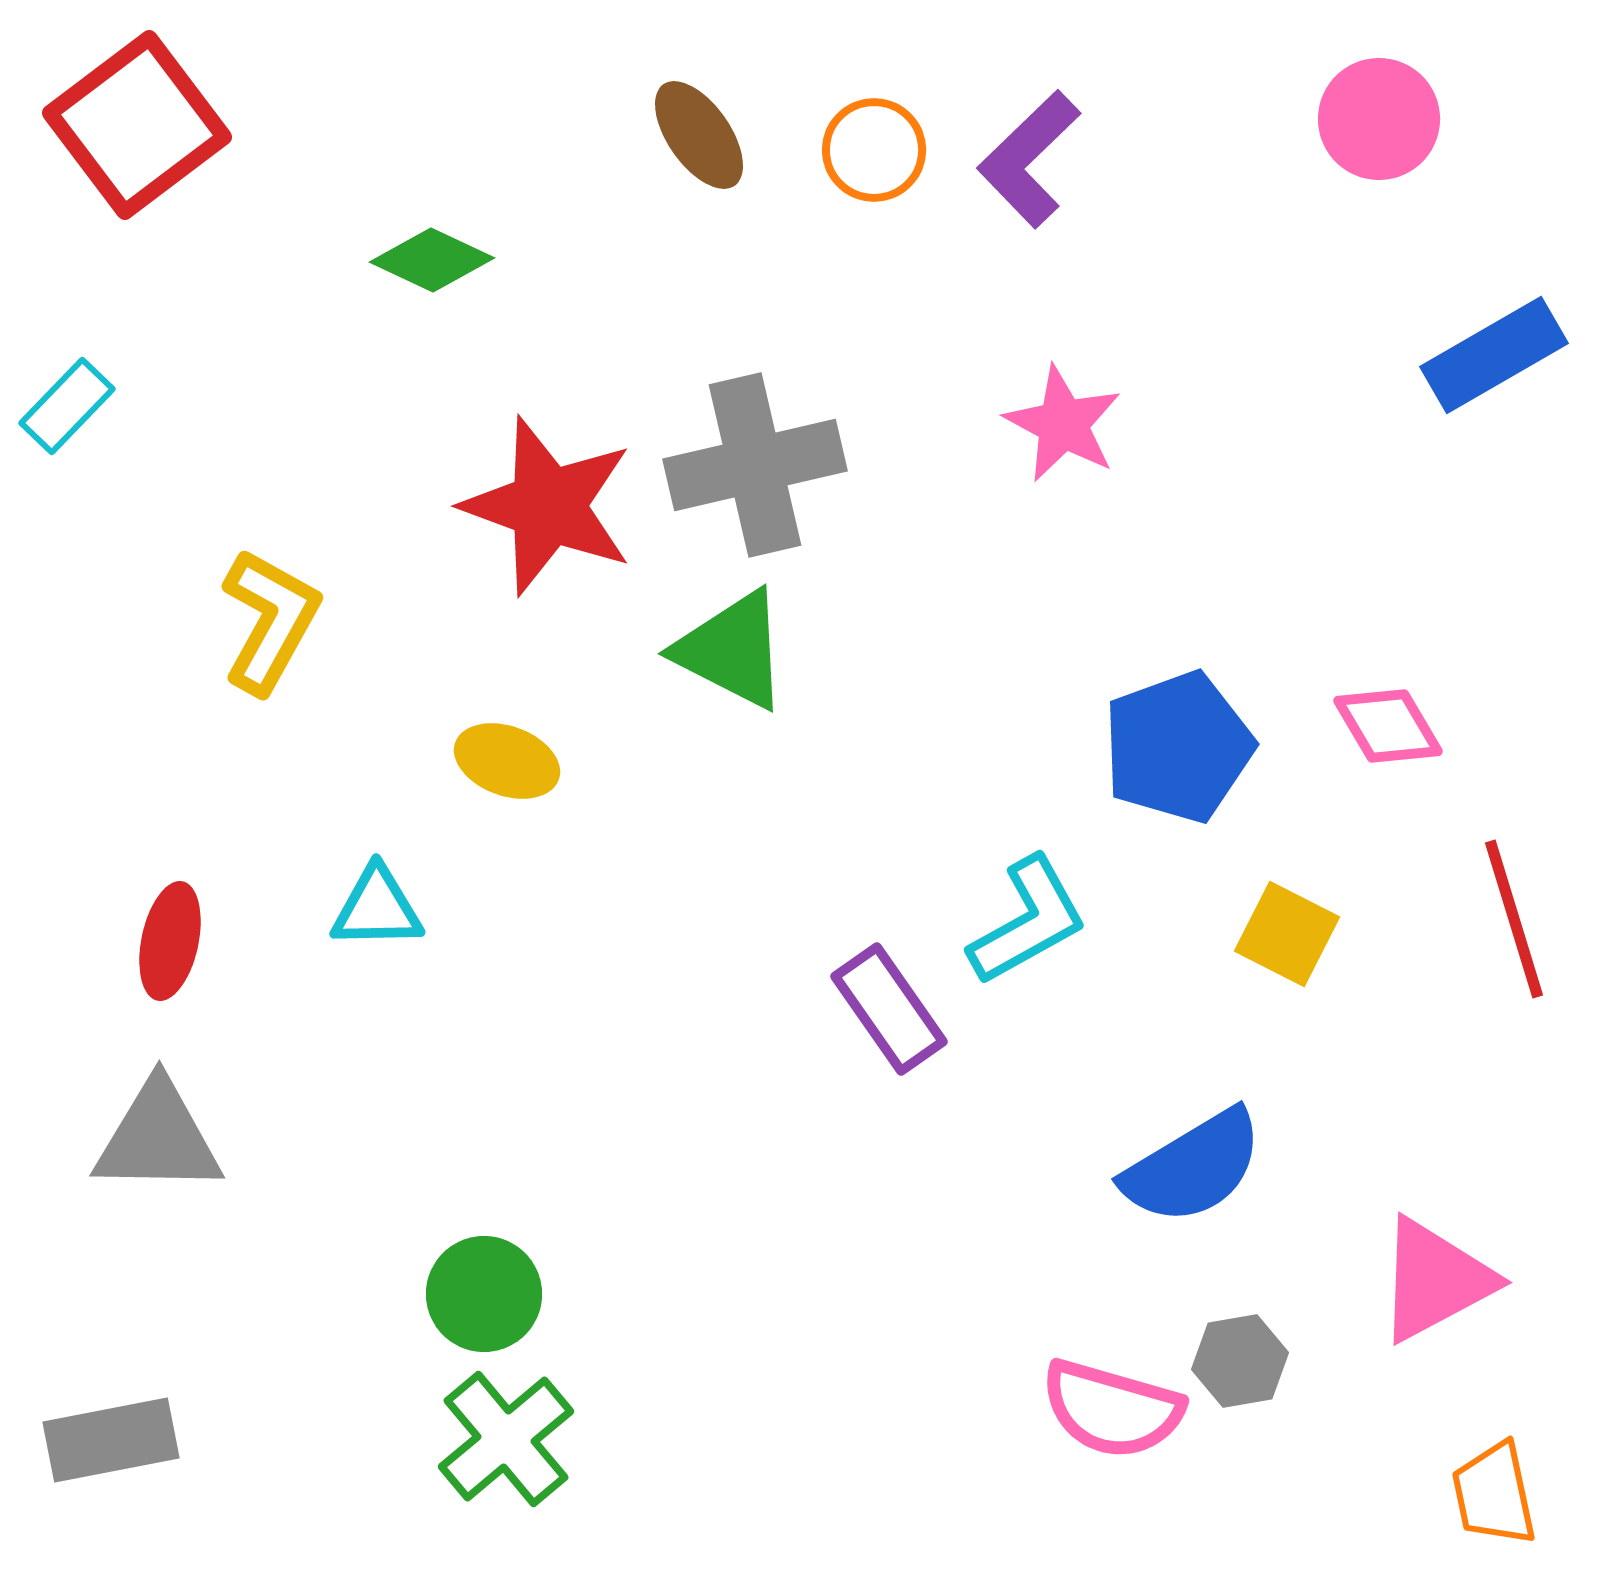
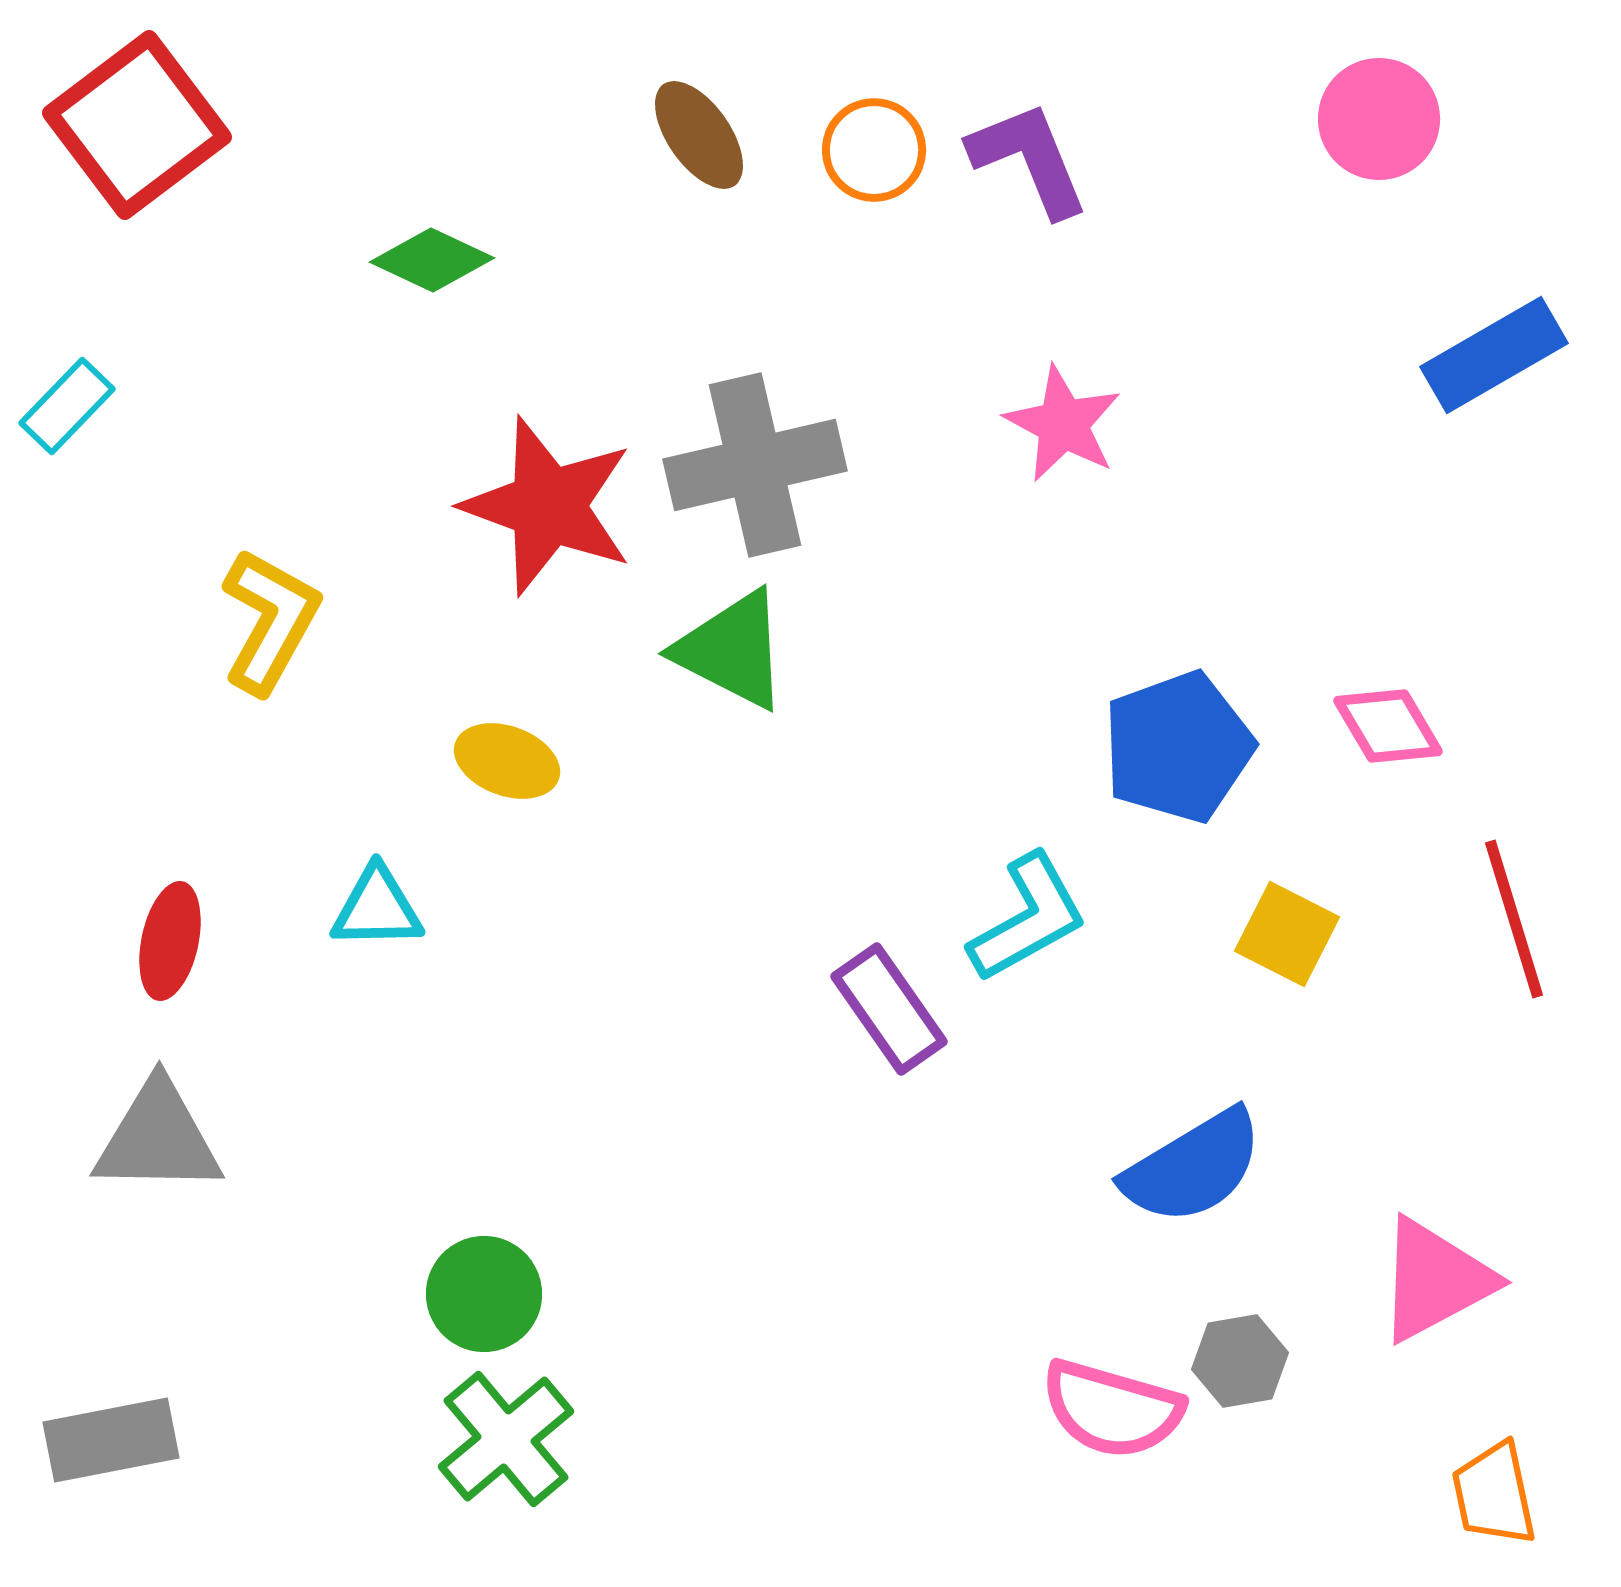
purple L-shape: rotated 112 degrees clockwise
cyan L-shape: moved 3 px up
